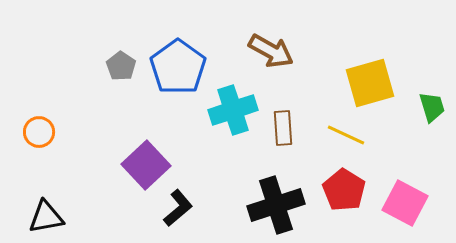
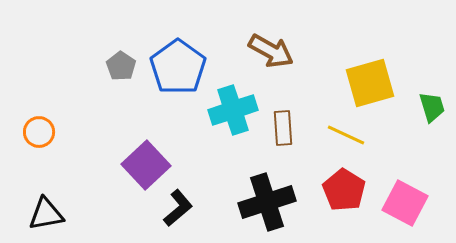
black cross: moved 9 px left, 3 px up
black triangle: moved 3 px up
